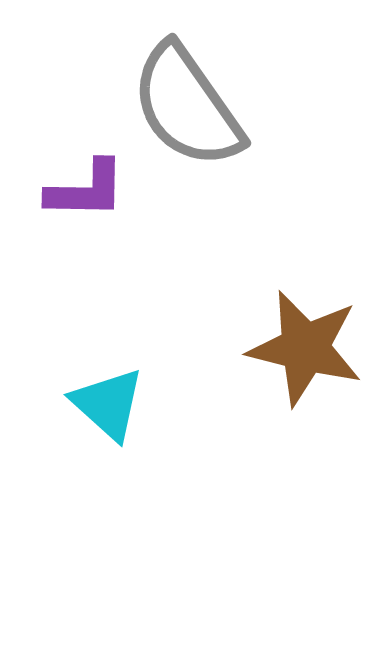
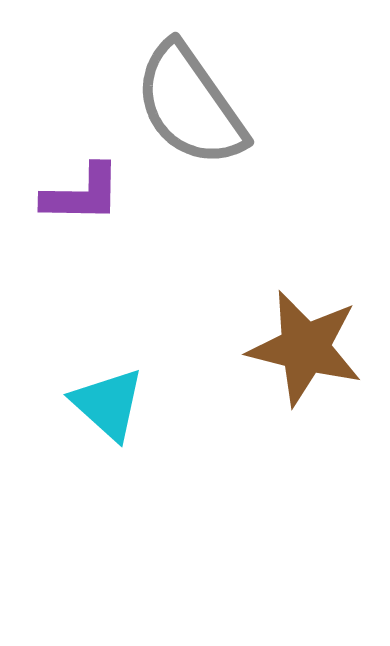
gray semicircle: moved 3 px right, 1 px up
purple L-shape: moved 4 px left, 4 px down
